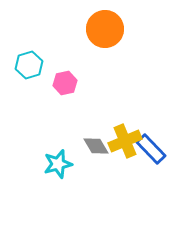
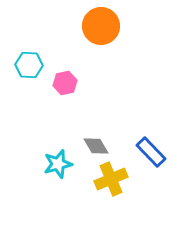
orange circle: moved 4 px left, 3 px up
cyan hexagon: rotated 20 degrees clockwise
yellow cross: moved 14 px left, 38 px down
blue rectangle: moved 3 px down
